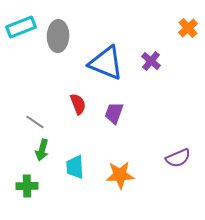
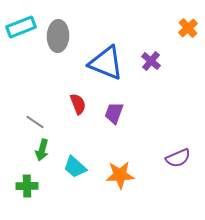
cyan trapezoid: rotated 45 degrees counterclockwise
